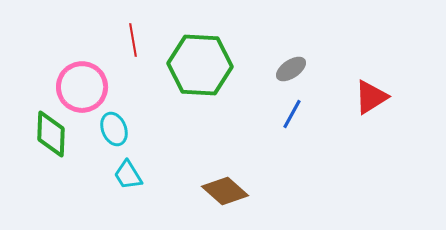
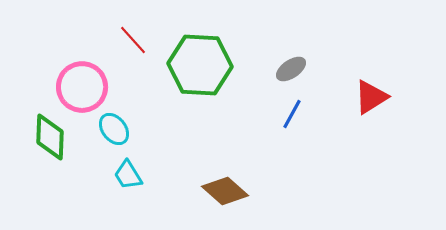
red line: rotated 32 degrees counterclockwise
cyan ellipse: rotated 16 degrees counterclockwise
green diamond: moved 1 px left, 3 px down
